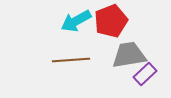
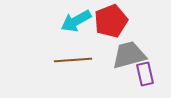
gray trapezoid: rotated 6 degrees counterclockwise
brown line: moved 2 px right
purple rectangle: rotated 60 degrees counterclockwise
